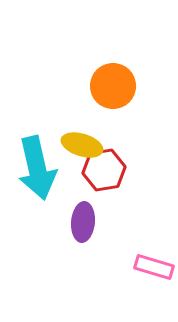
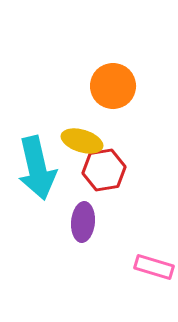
yellow ellipse: moved 4 px up
